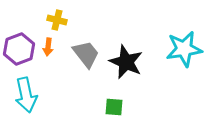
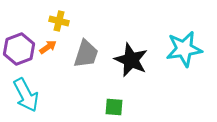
yellow cross: moved 2 px right, 1 px down
orange arrow: rotated 132 degrees counterclockwise
gray trapezoid: rotated 56 degrees clockwise
black star: moved 5 px right, 2 px up
cyan arrow: rotated 16 degrees counterclockwise
